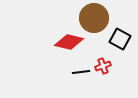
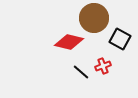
black line: rotated 48 degrees clockwise
